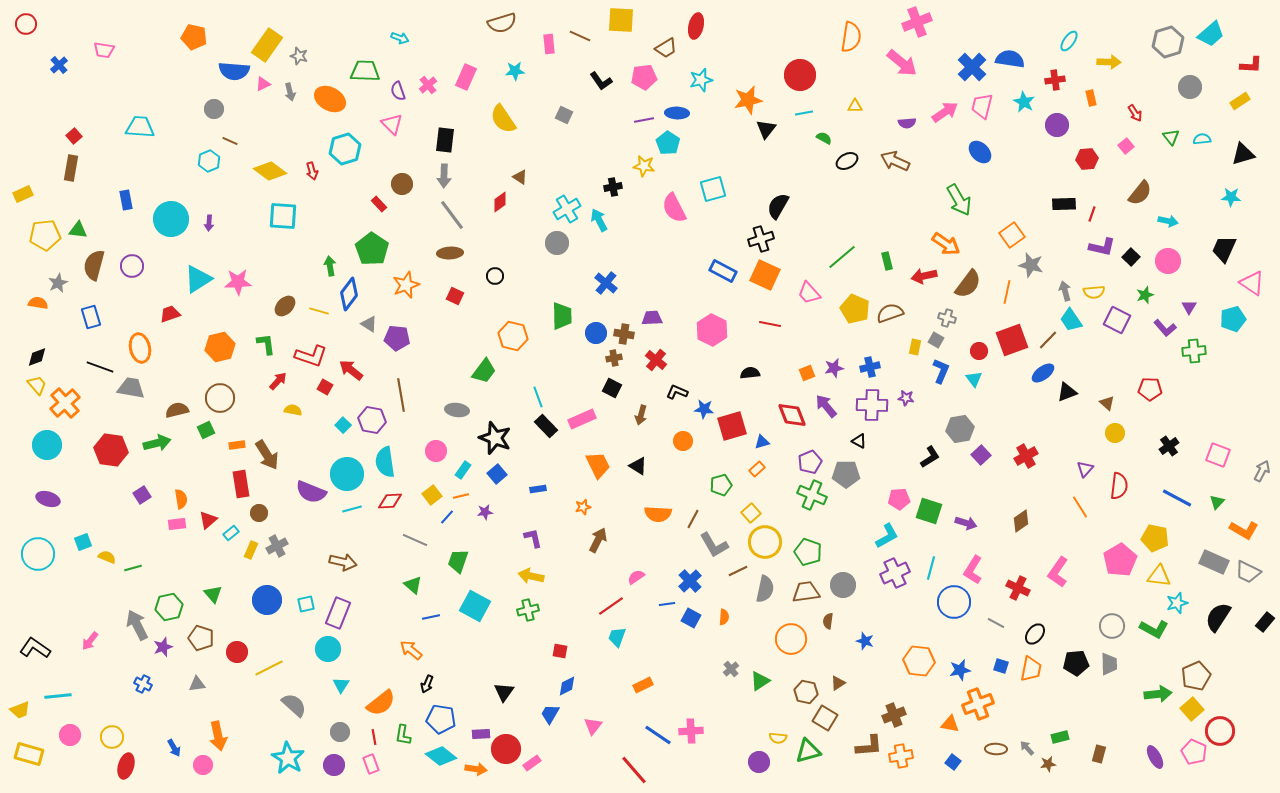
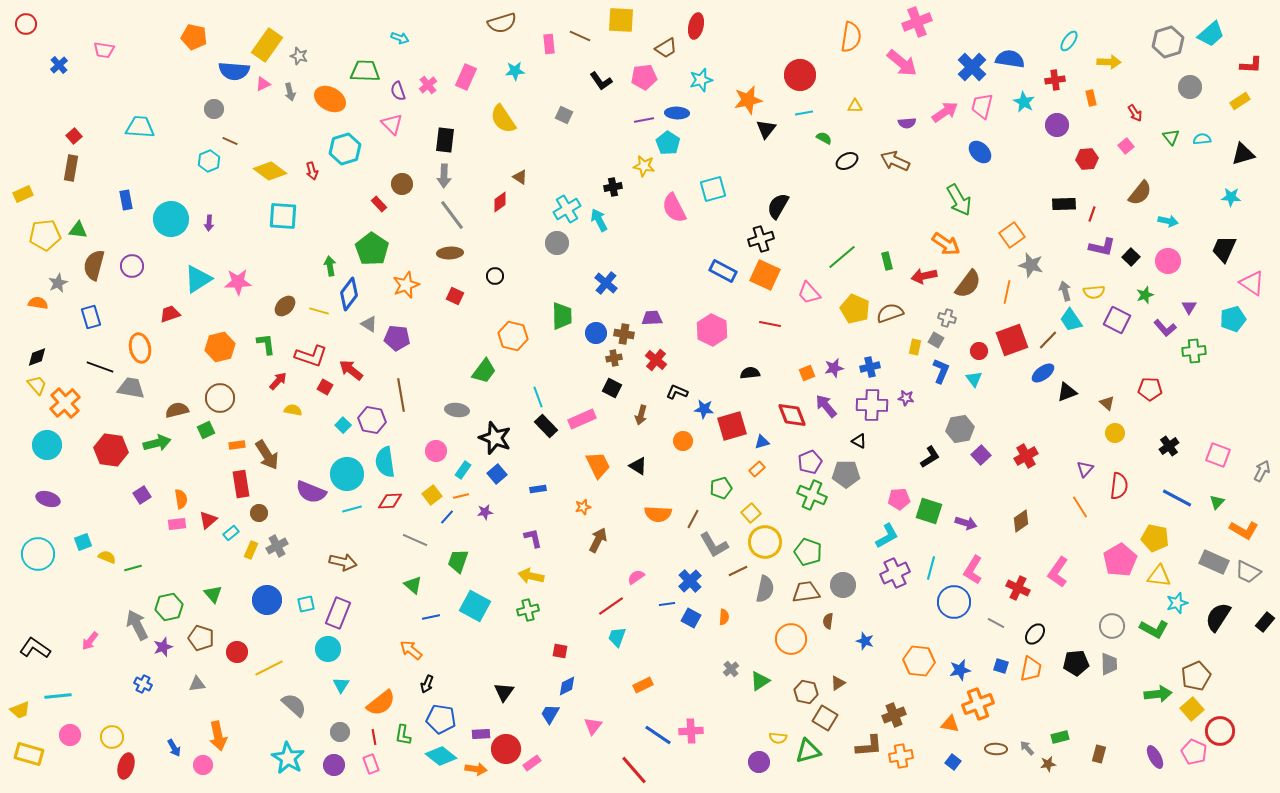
green pentagon at (721, 485): moved 3 px down
